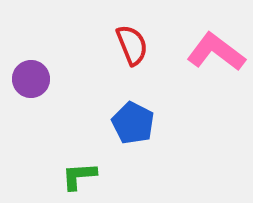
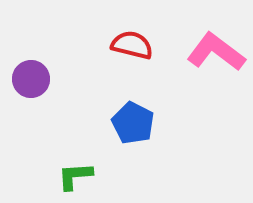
red semicircle: rotated 54 degrees counterclockwise
green L-shape: moved 4 px left
